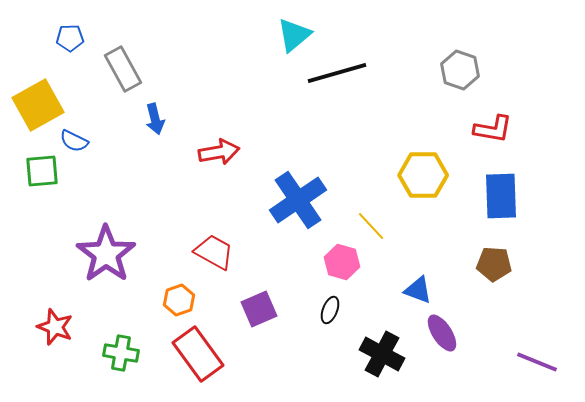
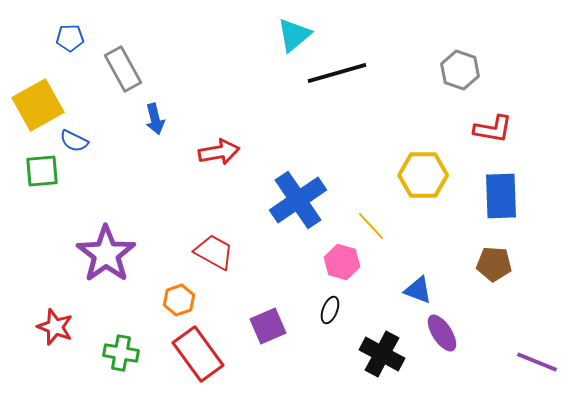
purple square: moved 9 px right, 17 px down
